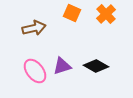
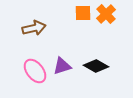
orange square: moved 11 px right; rotated 24 degrees counterclockwise
